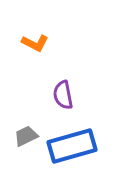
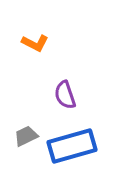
purple semicircle: moved 2 px right; rotated 8 degrees counterclockwise
